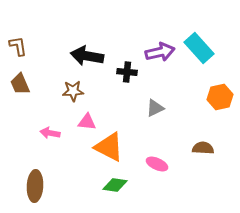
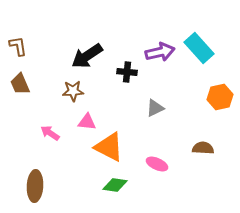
black arrow: rotated 44 degrees counterclockwise
pink arrow: rotated 24 degrees clockwise
